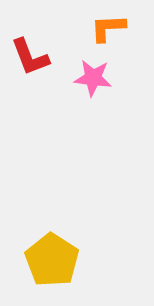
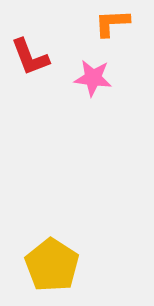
orange L-shape: moved 4 px right, 5 px up
yellow pentagon: moved 5 px down
